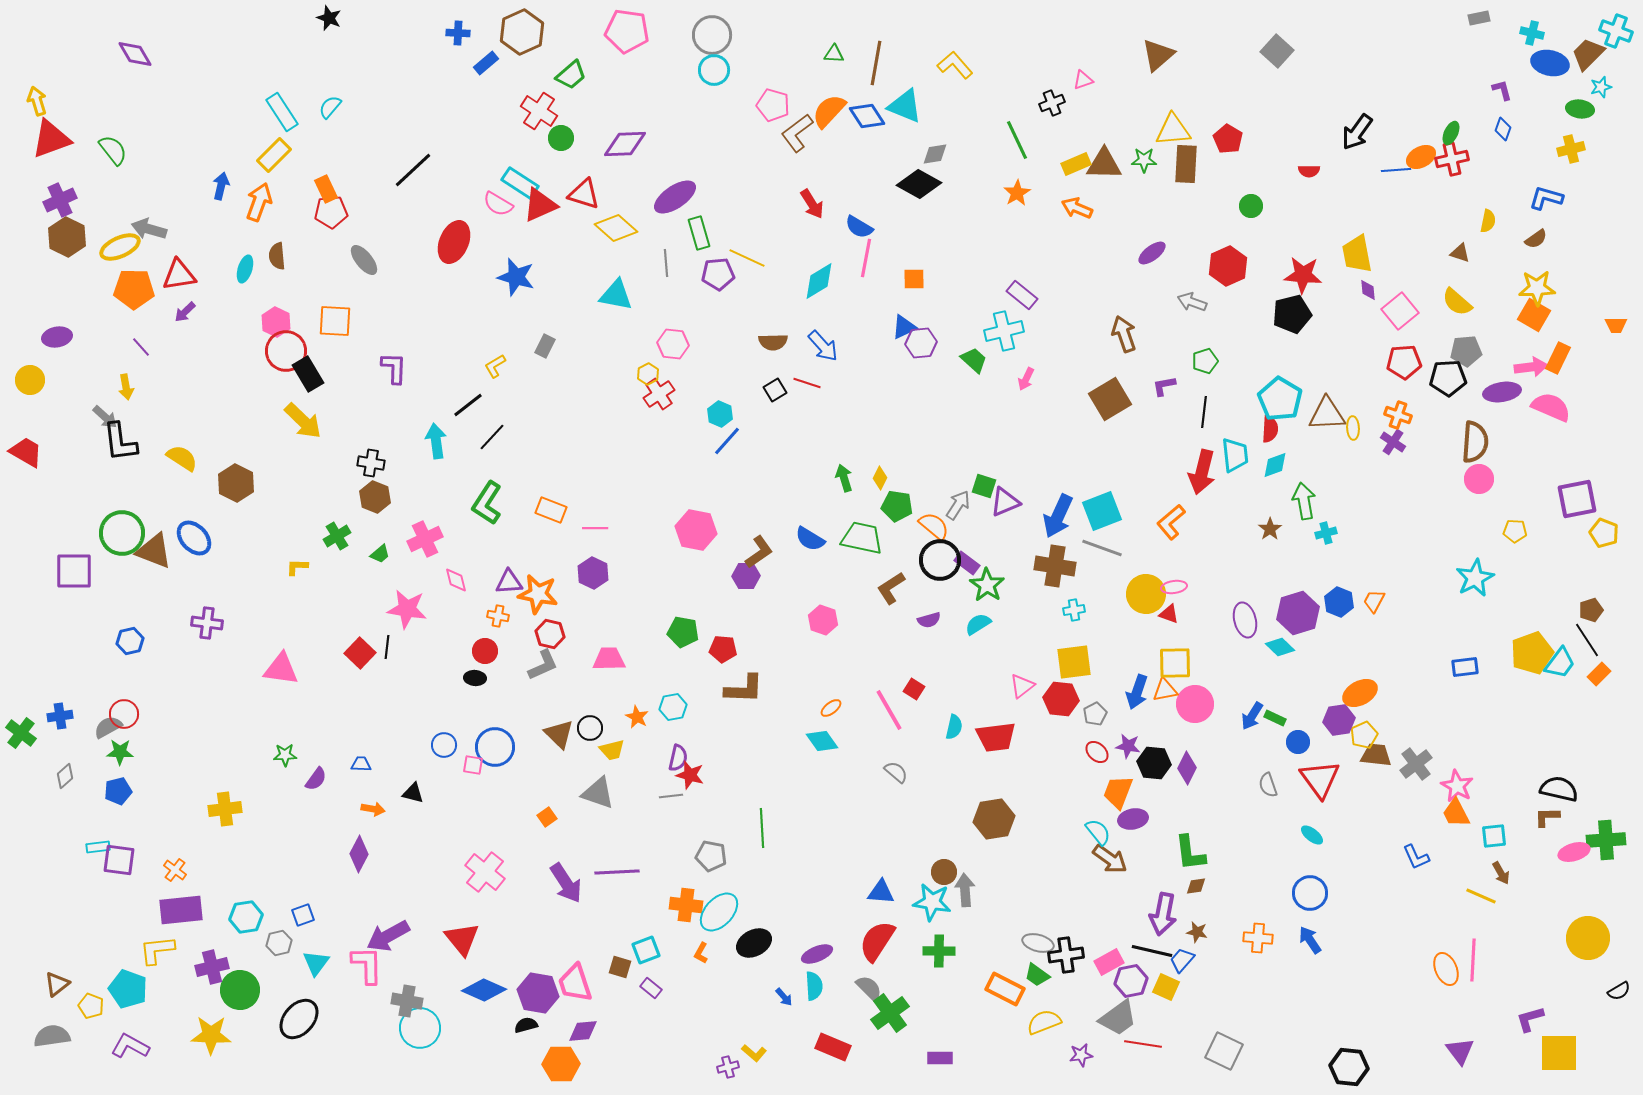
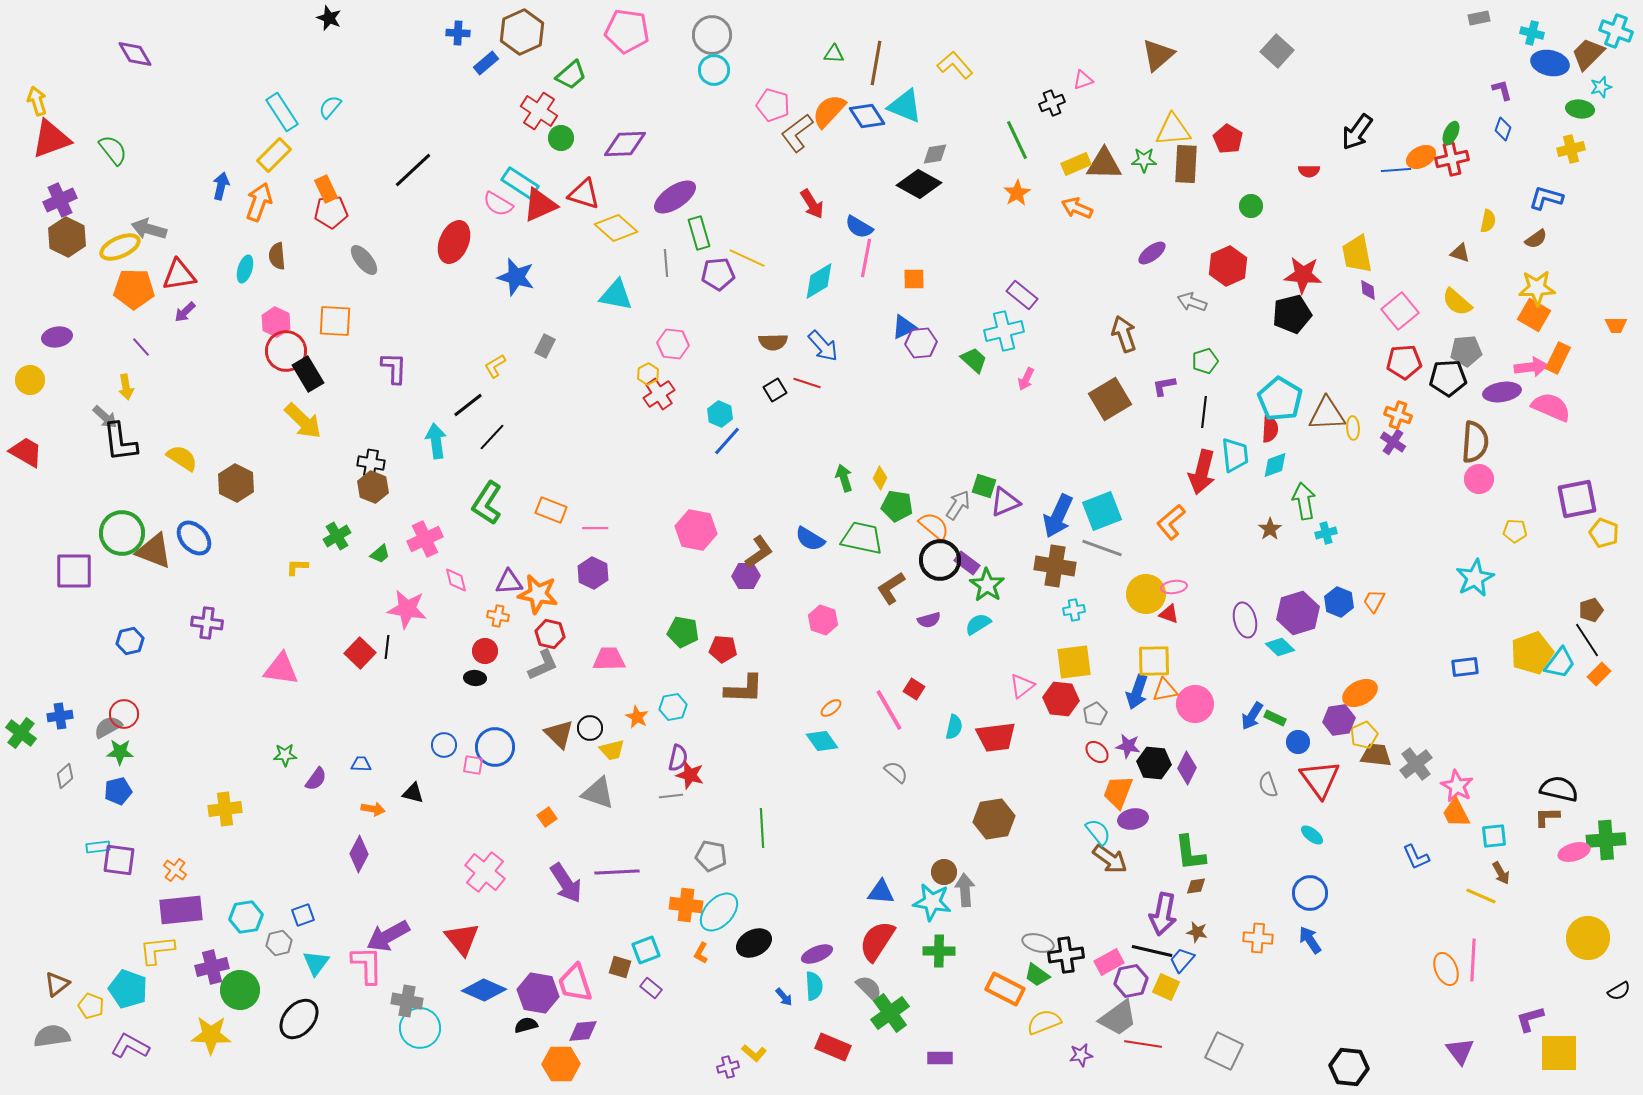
brown hexagon at (375, 497): moved 2 px left, 10 px up
yellow square at (1175, 663): moved 21 px left, 2 px up
